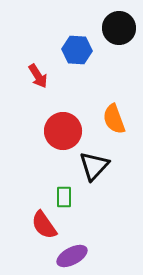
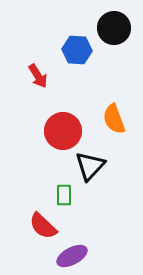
black circle: moved 5 px left
black triangle: moved 4 px left
green rectangle: moved 2 px up
red semicircle: moved 1 px left, 1 px down; rotated 12 degrees counterclockwise
